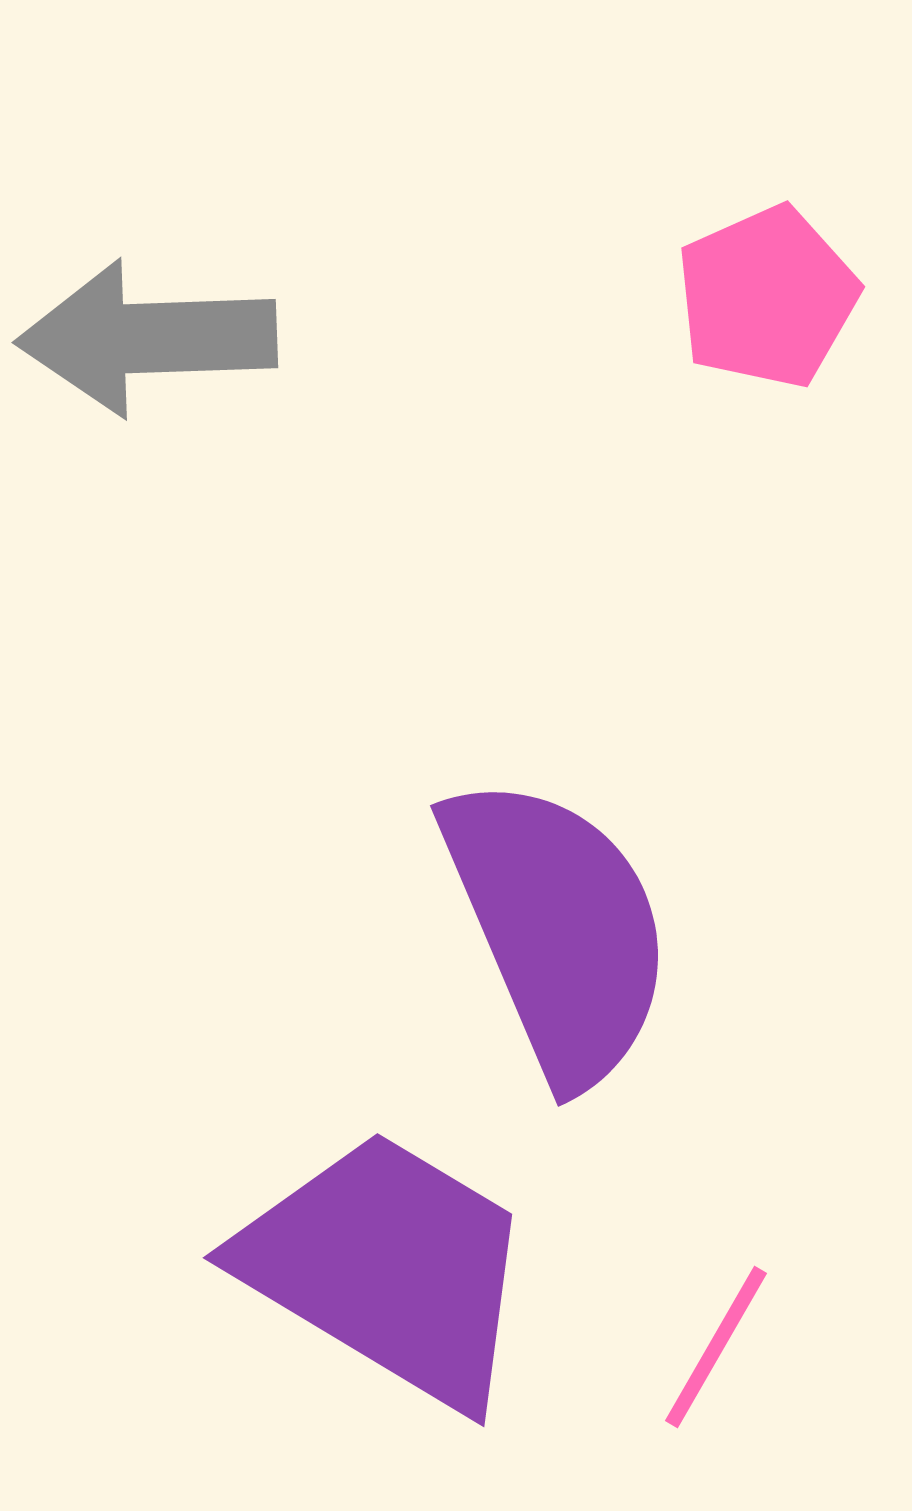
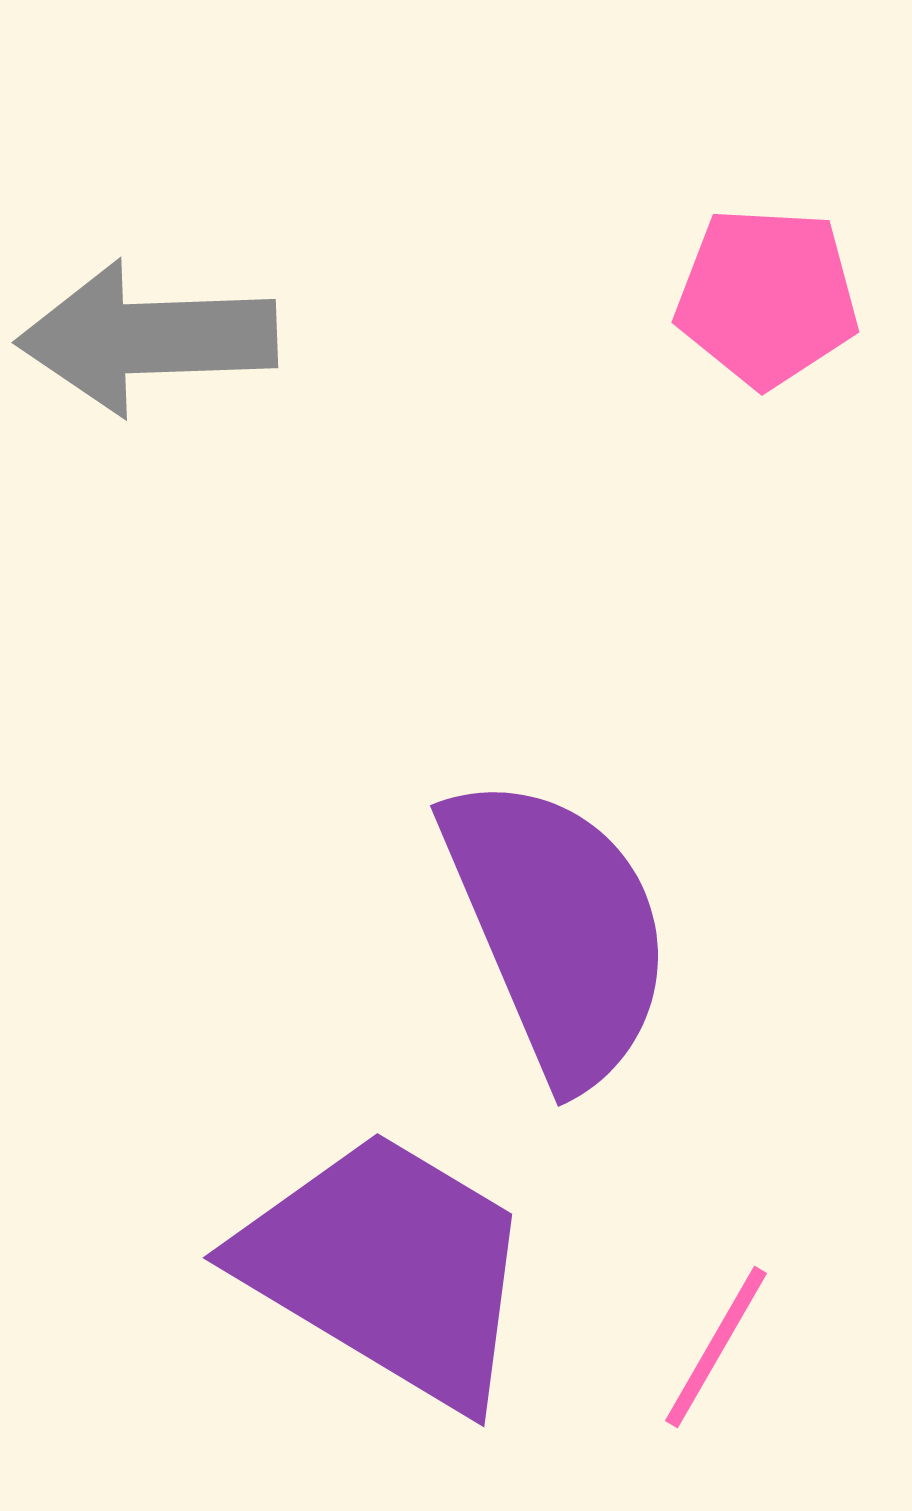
pink pentagon: rotated 27 degrees clockwise
